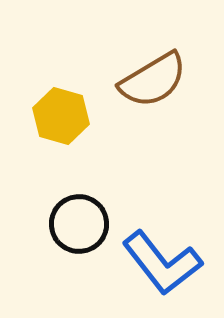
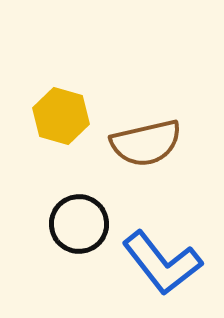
brown semicircle: moved 7 px left, 63 px down; rotated 18 degrees clockwise
